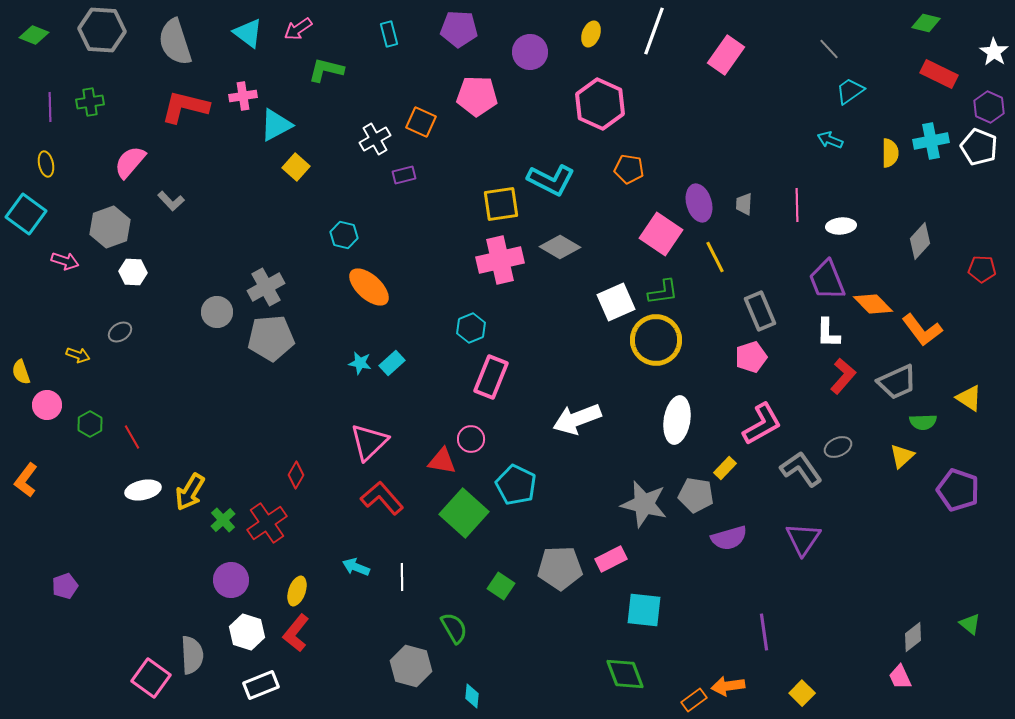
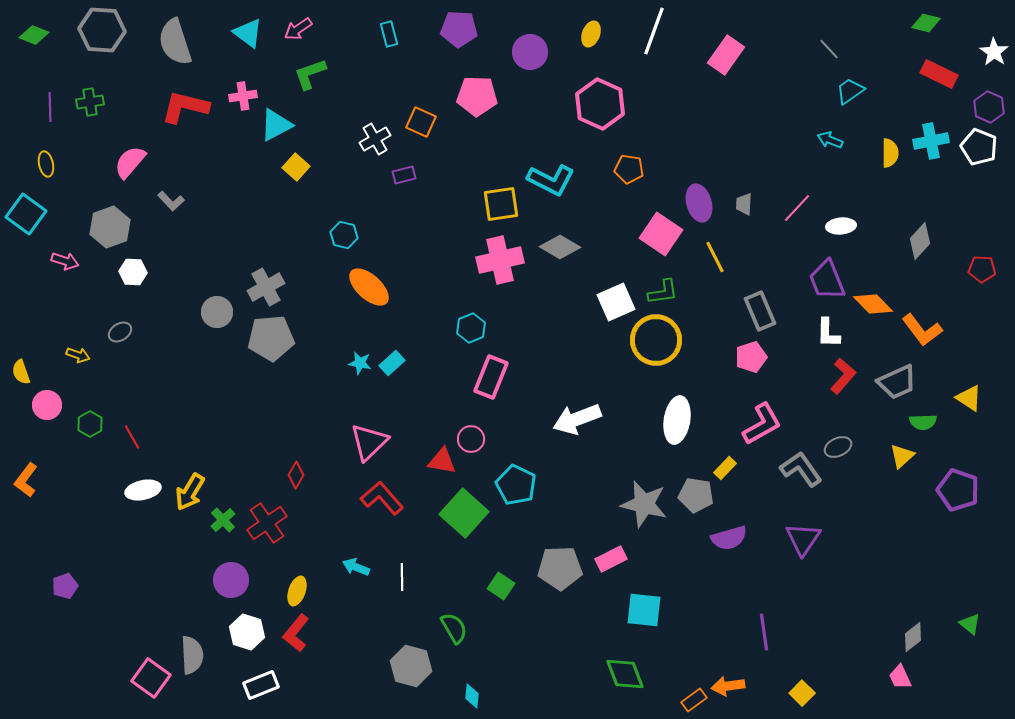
green L-shape at (326, 70): moved 16 px left, 4 px down; rotated 33 degrees counterclockwise
pink line at (797, 205): moved 3 px down; rotated 44 degrees clockwise
